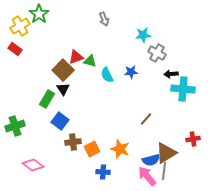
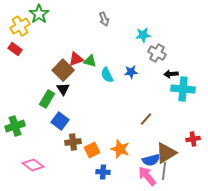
red triangle: moved 2 px down
orange square: moved 1 px down
